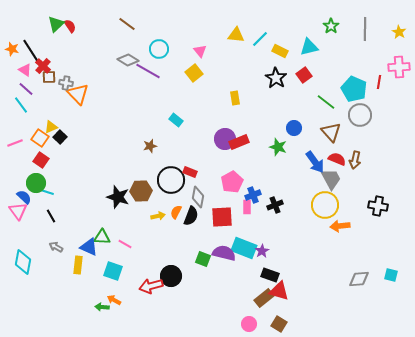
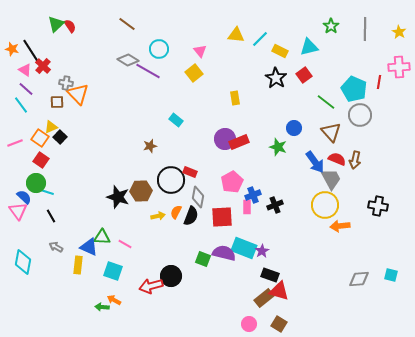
brown square at (49, 77): moved 8 px right, 25 px down
